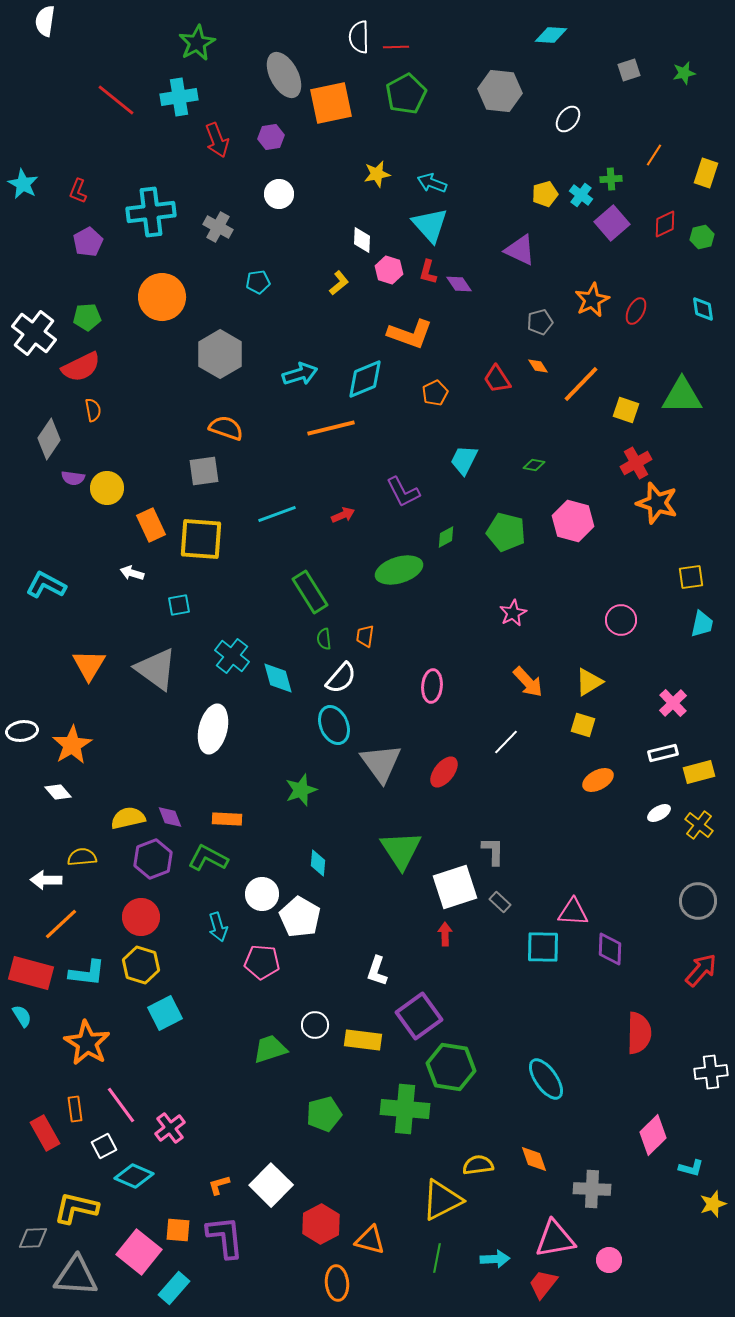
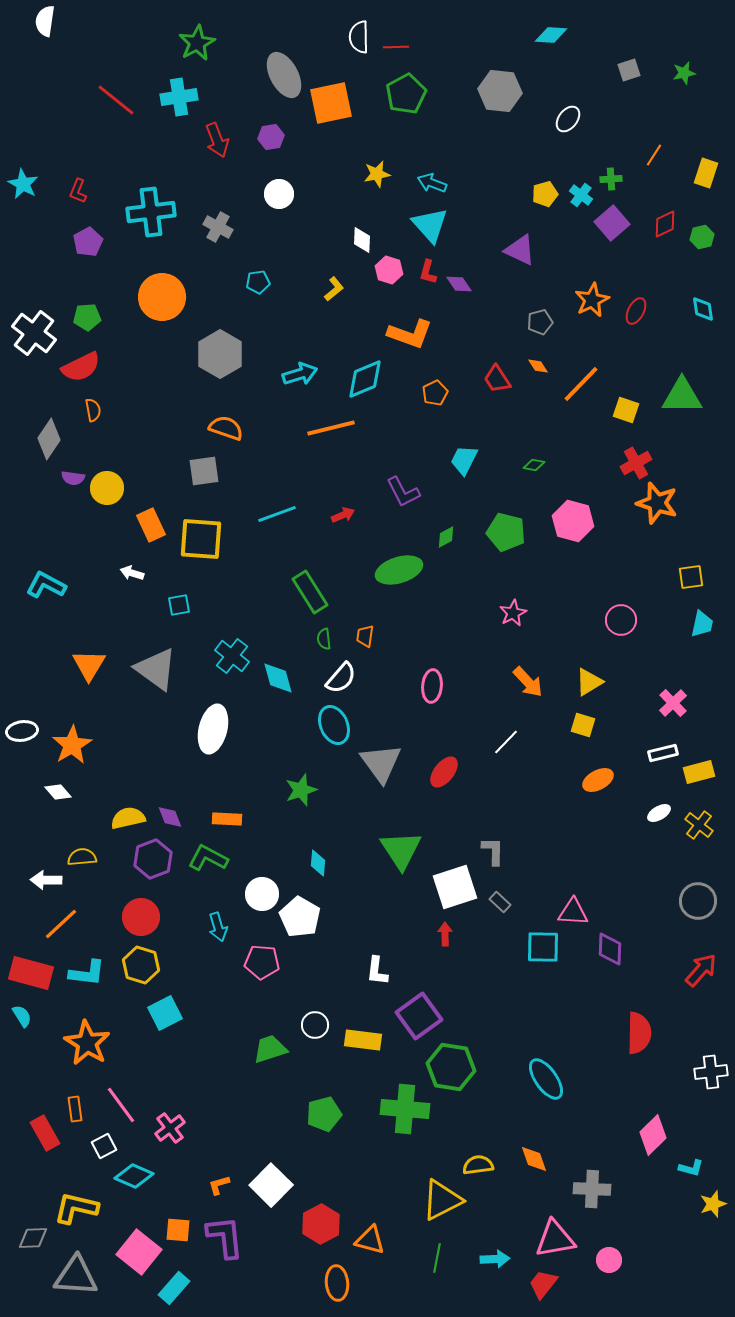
yellow L-shape at (339, 283): moved 5 px left, 6 px down
white L-shape at (377, 971): rotated 12 degrees counterclockwise
